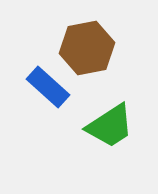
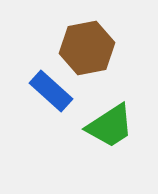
blue rectangle: moved 3 px right, 4 px down
